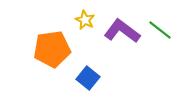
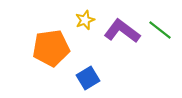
yellow star: rotated 24 degrees clockwise
orange pentagon: moved 1 px left, 1 px up
blue square: rotated 20 degrees clockwise
